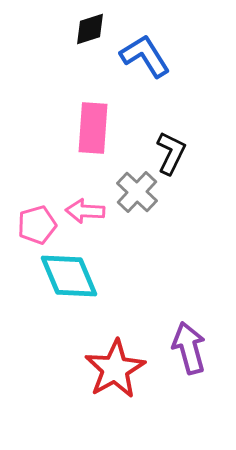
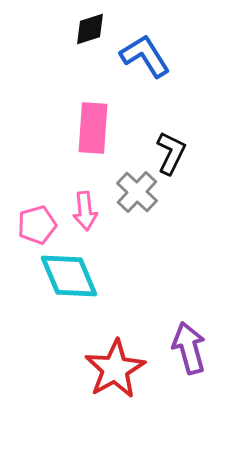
pink arrow: rotated 99 degrees counterclockwise
